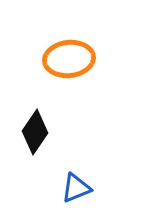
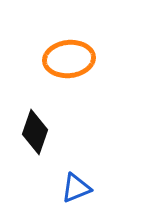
black diamond: rotated 15 degrees counterclockwise
